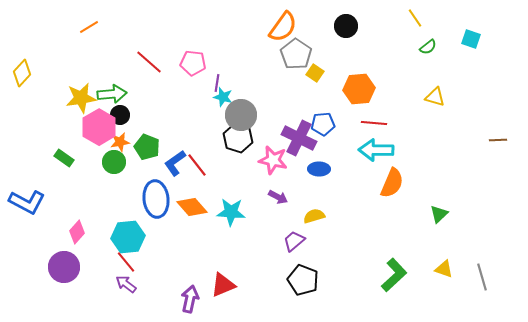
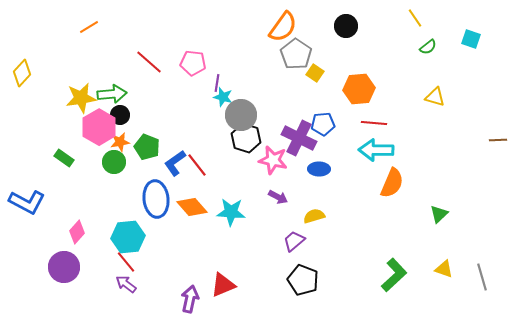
black hexagon at (238, 138): moved 8 px right
